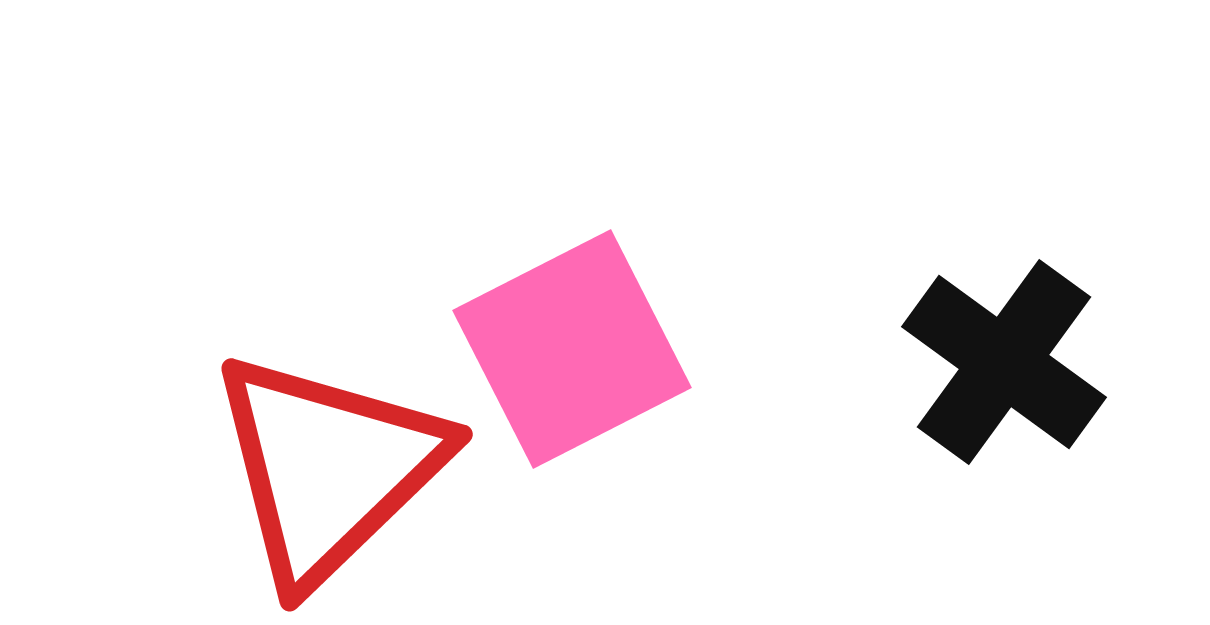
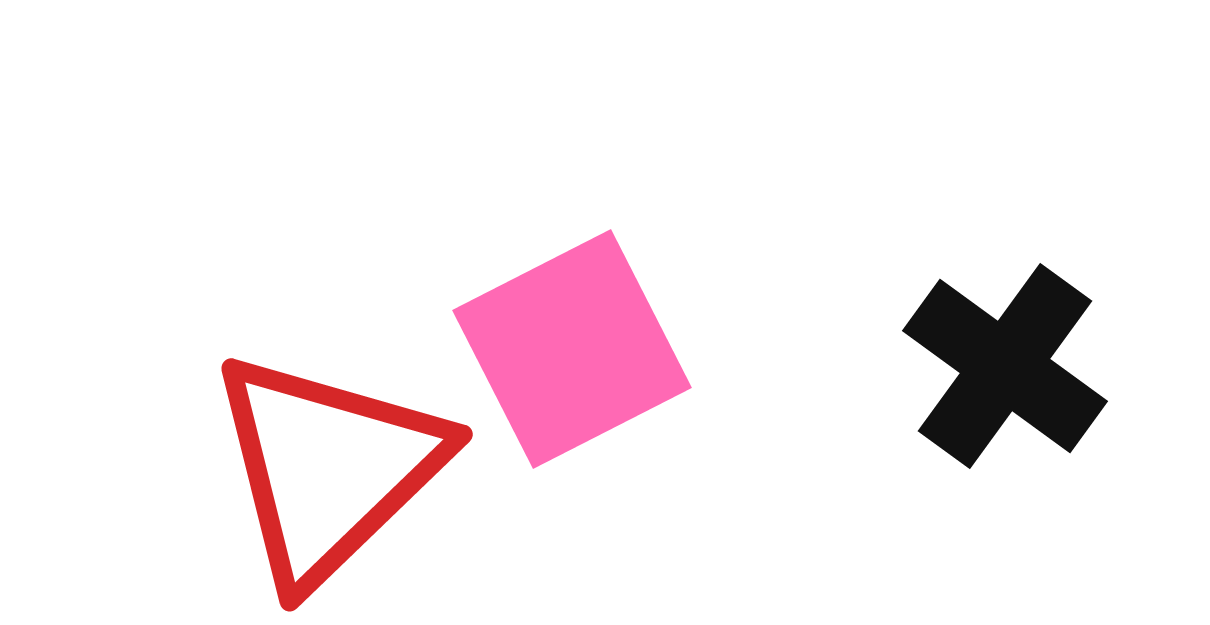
black cross: moved 1 px right, 4 px down
